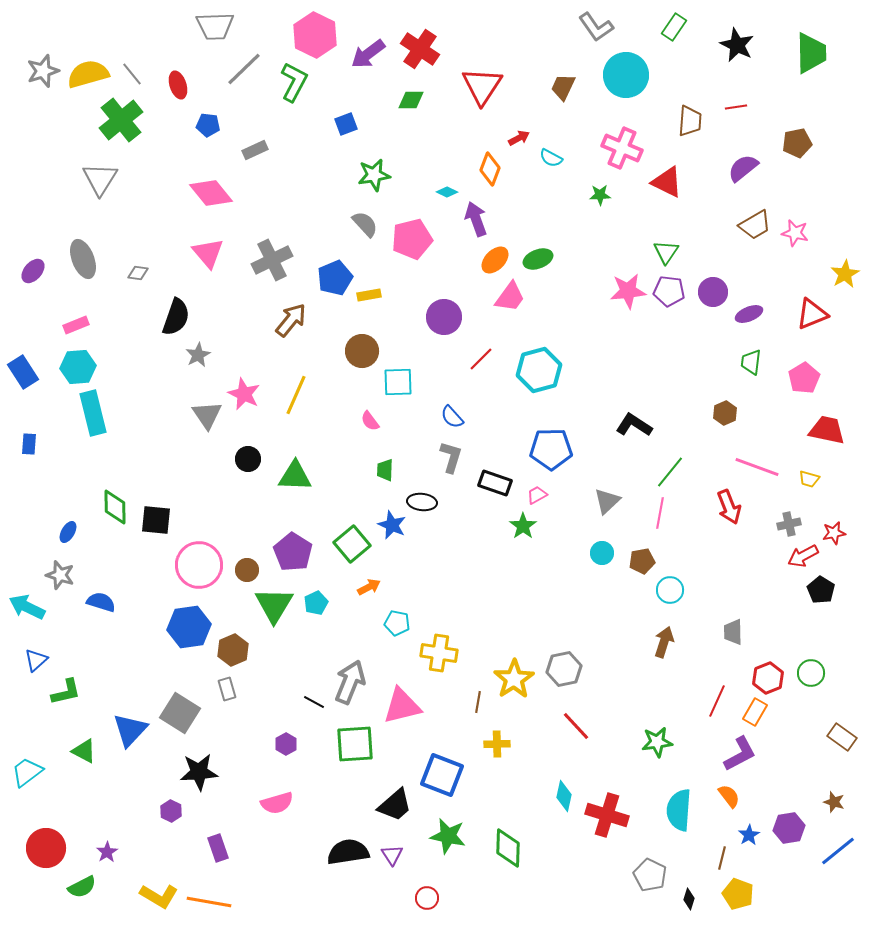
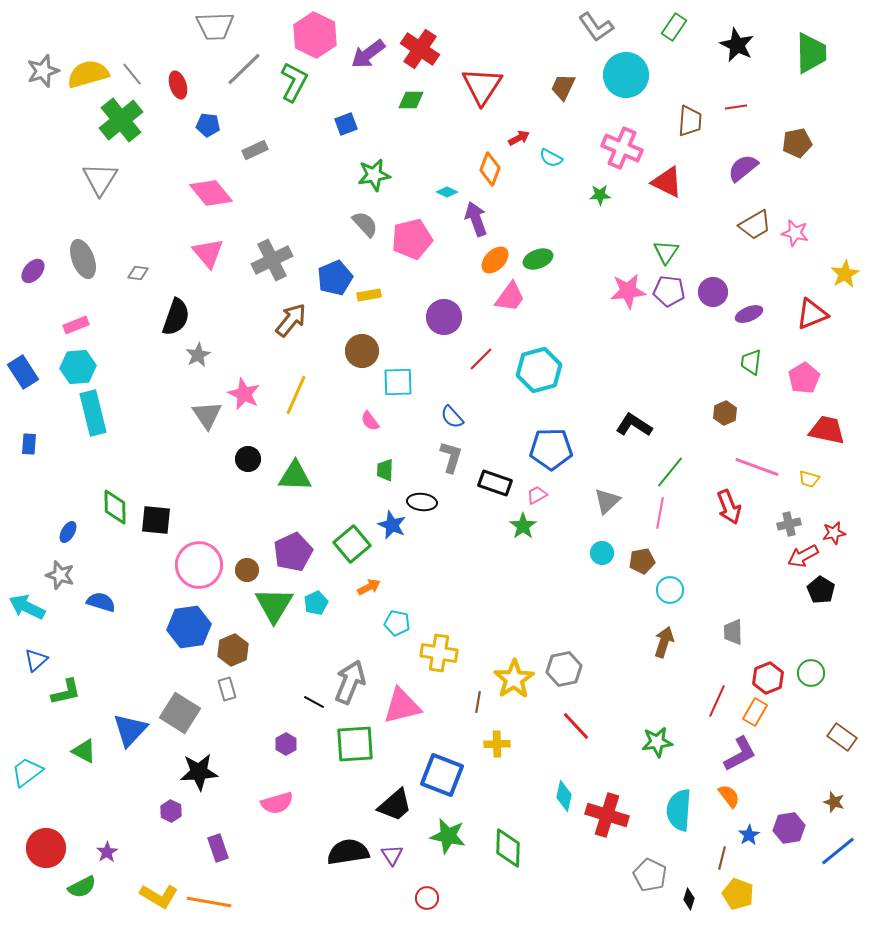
purple pentagon at (293, 552): rotated 15 degrees clockwise
